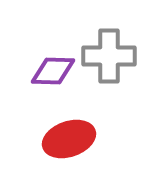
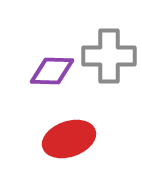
purple diamond: moved 1 px left
